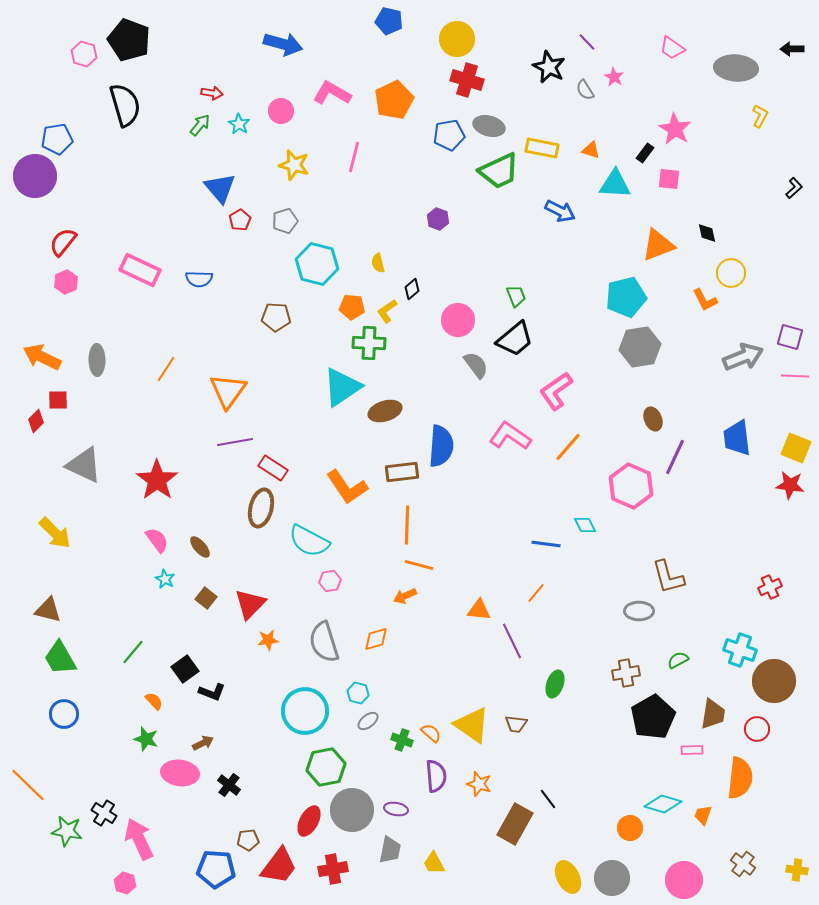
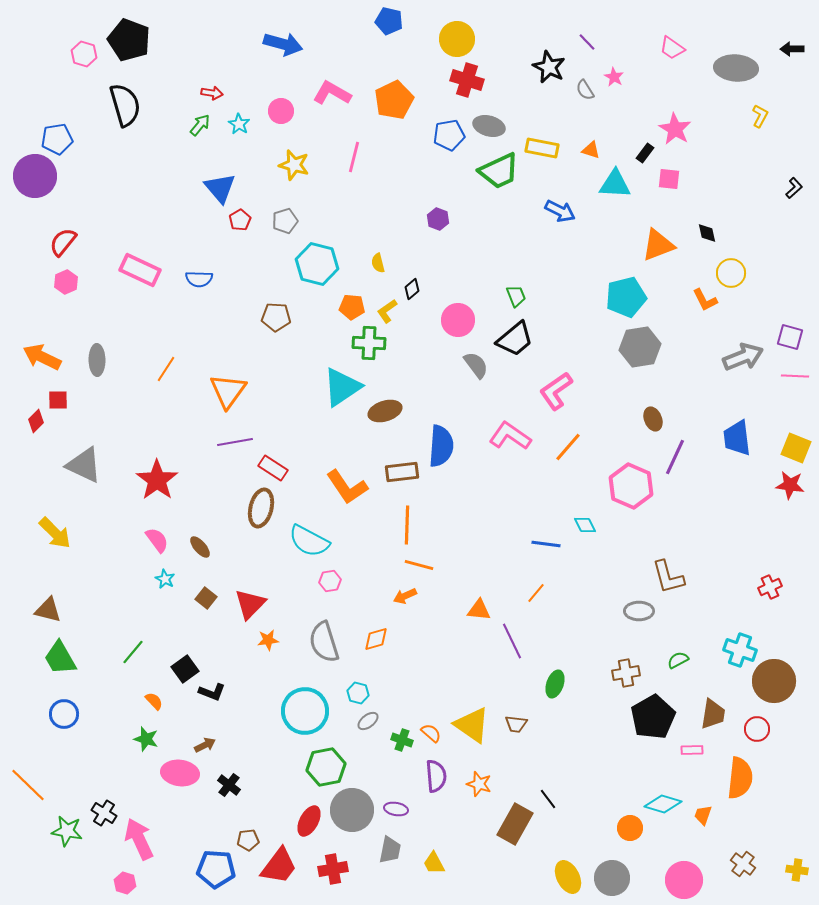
brown arrow at (203, 743): moved 2 px right, 2 px down
